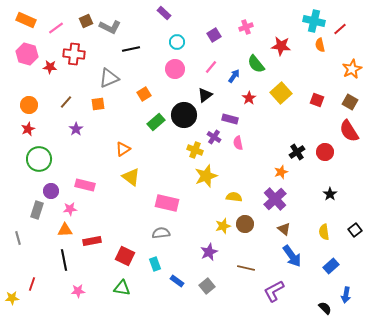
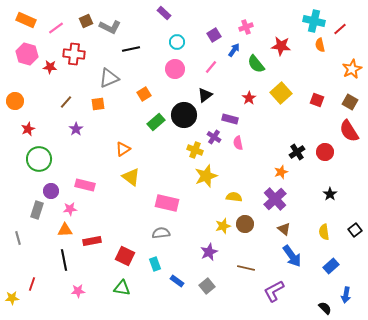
blue arrow at (234, 76): moved 26 px up
orange circle at (29, 105): moved 14 px left, 4 px up
